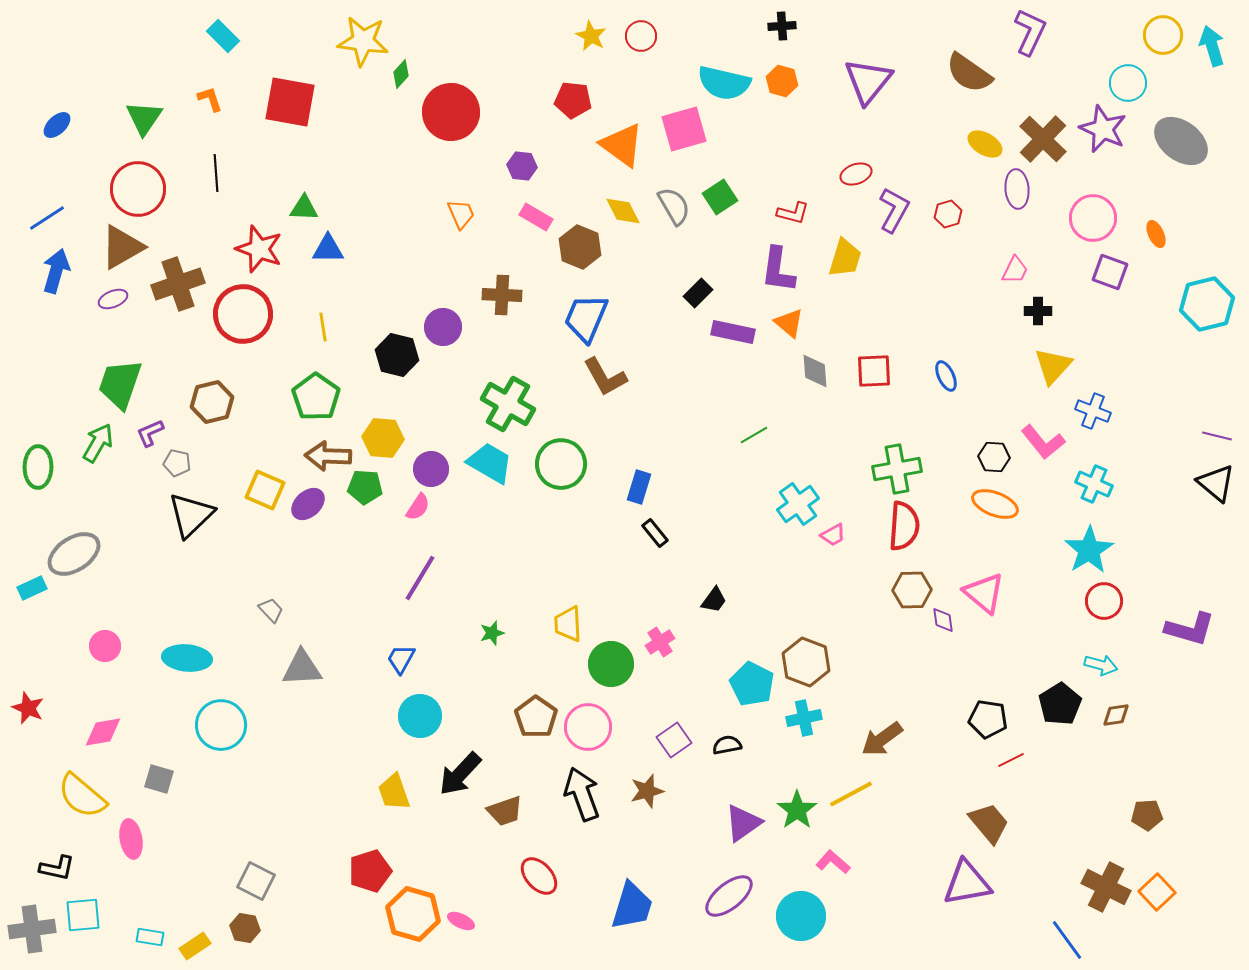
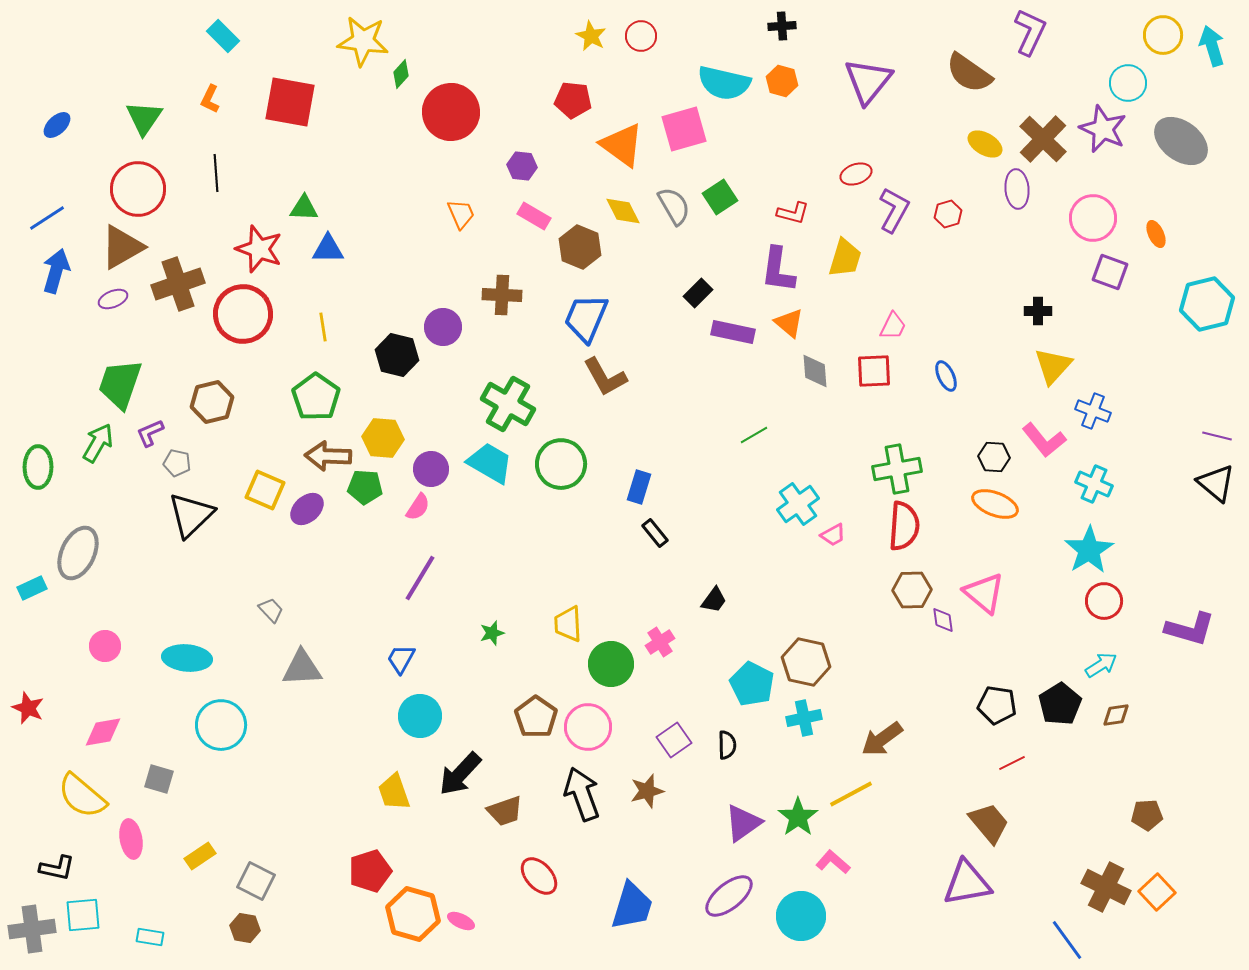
orange L-shape at (210, 99): rotated 136 degrees counterclockwise
pink rectangle at (536, 217): moved 2 px left, 1 px up
pink trapezoid at (1015, 270): moved 122 px left, 56 px down
pink L-shape at (1043, 442): moved 1 px right, 2 px up
purple ellipse at (308, 504): moved 1 px left, 5 px down
gray ellipse at (74, 554): moved 4 px right, 1 px up; rotated 32 degrees counterclockwise
brown hexagon at (806, 662): rotated 9 degrees counterclockwise
cyan arrow at (1101, 665): rotated 48 degrees counterclockwise
black pentagon at (988, 719): moved 9 px right, 14 px up
black semicircle at (727, 745): rotated 100 degrees clockwise
red line at (1011, 760): moved 1 px right, 3 px down
green star at (797, 810): moved 1 px right, 7 px down
yellow rectangle at (195, 946): moved 5 px right, 90 px up
